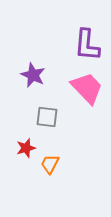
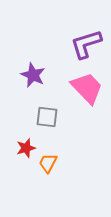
purple L-shape: moved 1 px left, 1 px up; rotated 68 degrees clockwise
orange trapezoid: moved 2 px left, 1 px up
